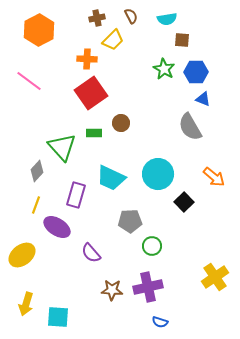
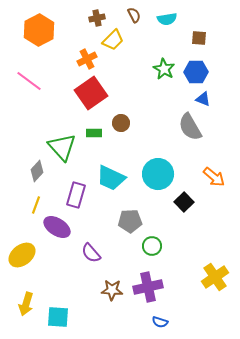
brown semicircle: moved 3 px right, 1 px up
brown square: moved 17 px right, 2 px up
orange cross: rotated 30 degrees counterclockwise
